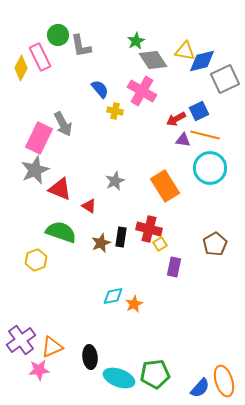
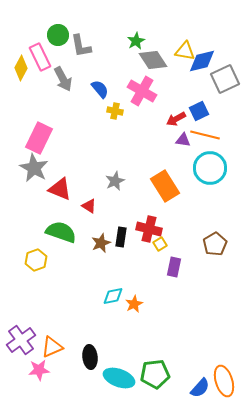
gray arrow at (63, 124): moved 45 px up
gray star at (35, 170): moved 1 px left, 2 px up; rotated 20 degrees counterclockwise
